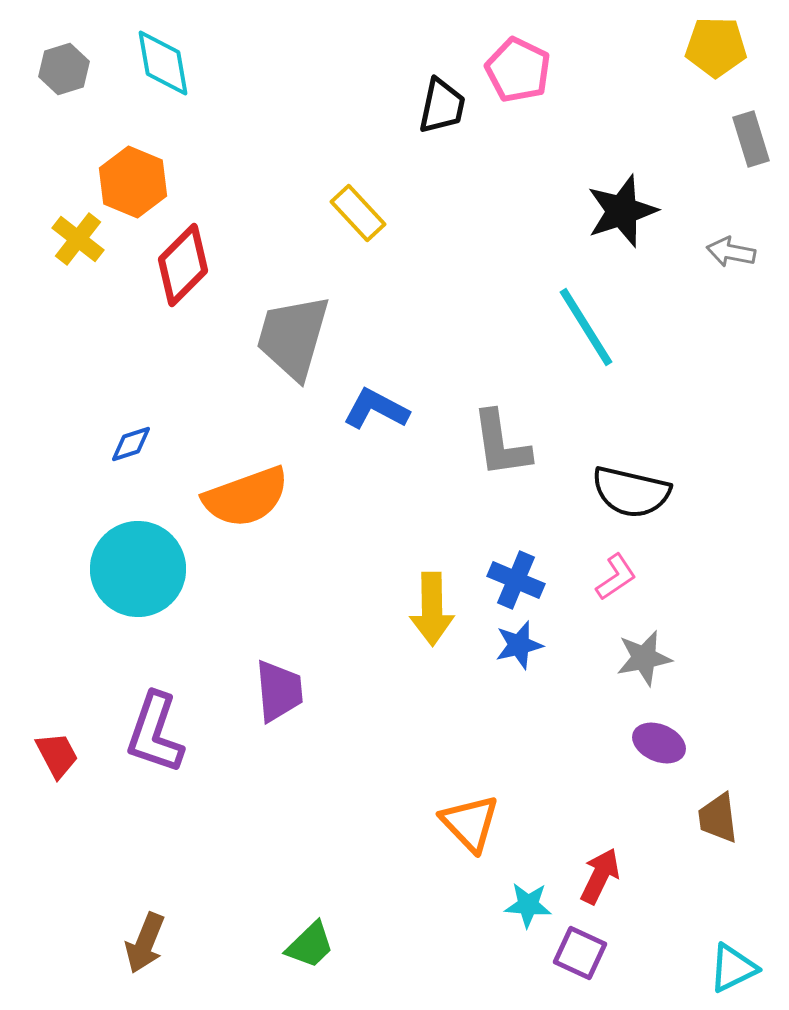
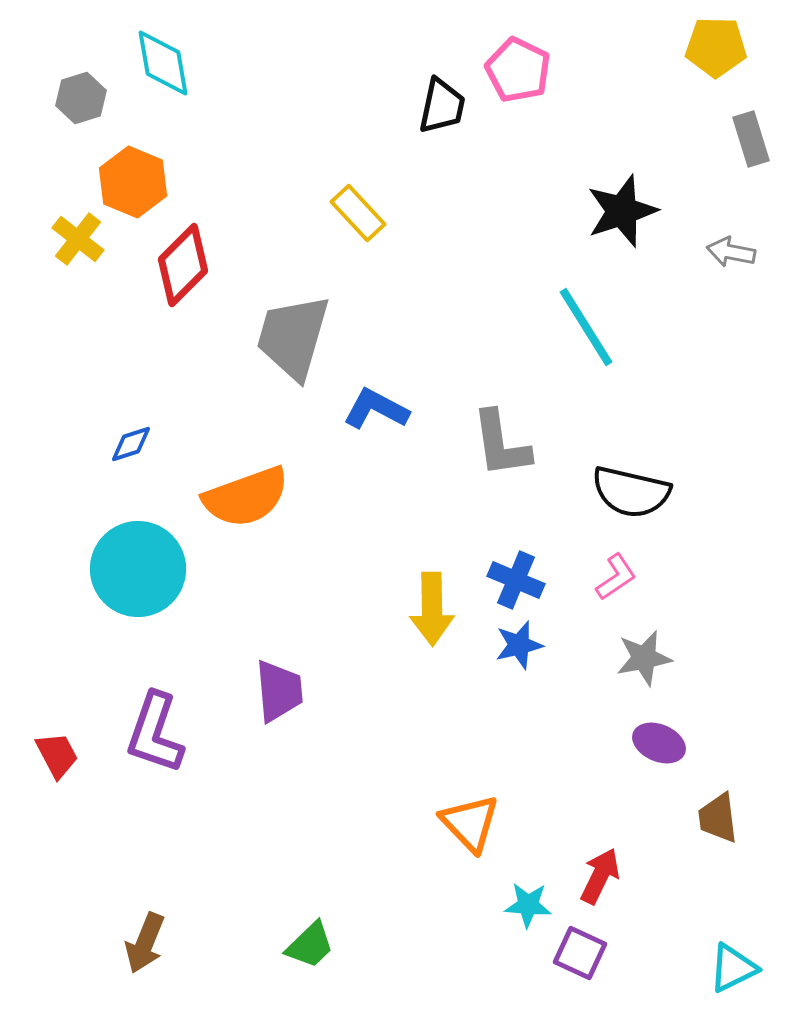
gray hexagon: moved 17 px right, 29 px down
